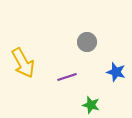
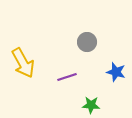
green star: rotated 12 degrees counterclockwise
